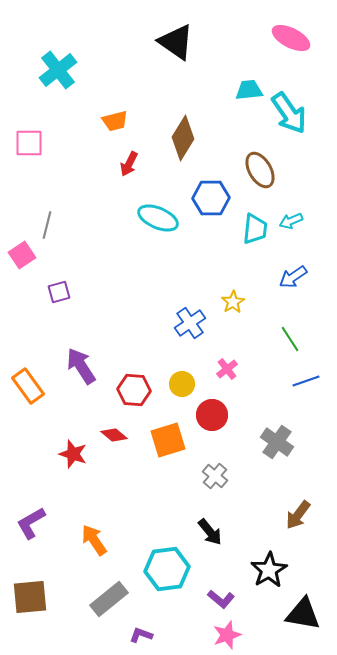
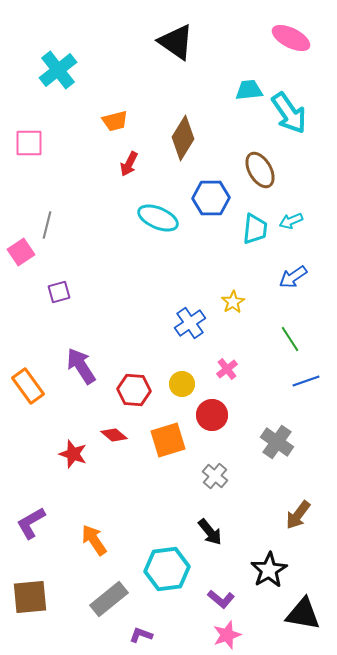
pink square at (22, 255): moved 1 px left, 3 px up
